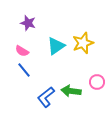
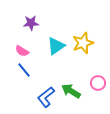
purple star: moved 3 px right; rotated 21 degrees counterclockwise
pink circle: moved 1 px right, 1 px down
green arrow: rotated 24 degrees clockwise
